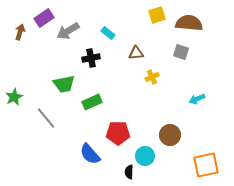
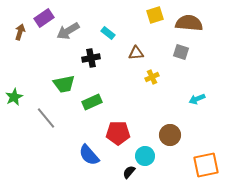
yellow square: moved 2 px left
blue semicircle: moved 1 px left, 1 px down
black semicircle: rotated 40 degrees clockwise
